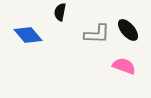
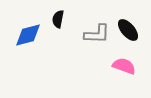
black semicircle: moved 2 px left, 7 px down
blue diamond: rotated 64 degrees counterclockwise
